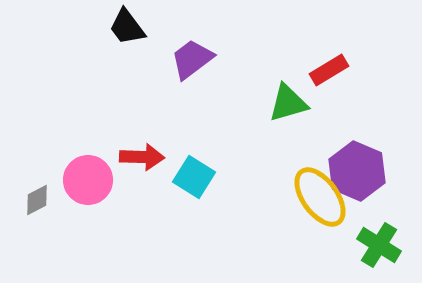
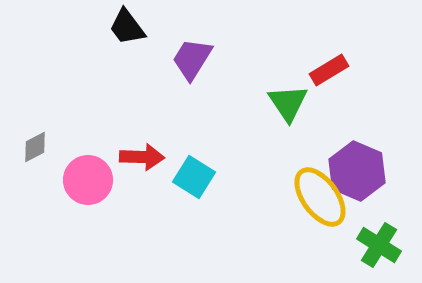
purple trapezoid: rotated 21 degrees counterclockwise
green triangle: rotated 48 degrees counterclockwise
gray diamond: moved 2 px left, 53 px up
